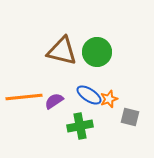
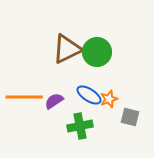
brown triangle: moved 5 px right, 2 px up; rotated 40 degrees counterclockwise
orange line: rotated 6 degrees clockwise
